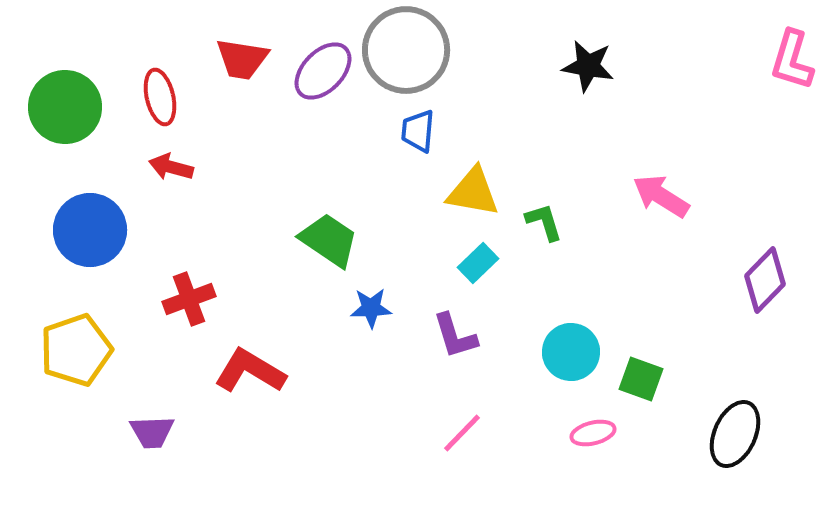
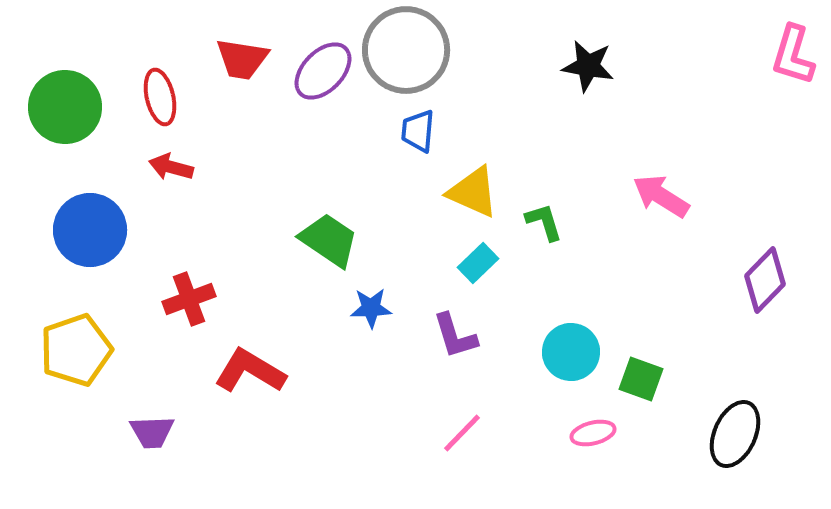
pink L-shape: moved 1 px right, 5 px up
yellow triangle: rotated 14 degrees clockwise
